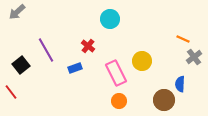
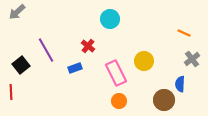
orange line: moved 1 px right, 6 px up
gray cross: moved 2 px left, 2 px down
yellow circle: moved 2 px right
red line: rotated 35 degrees clockwise
